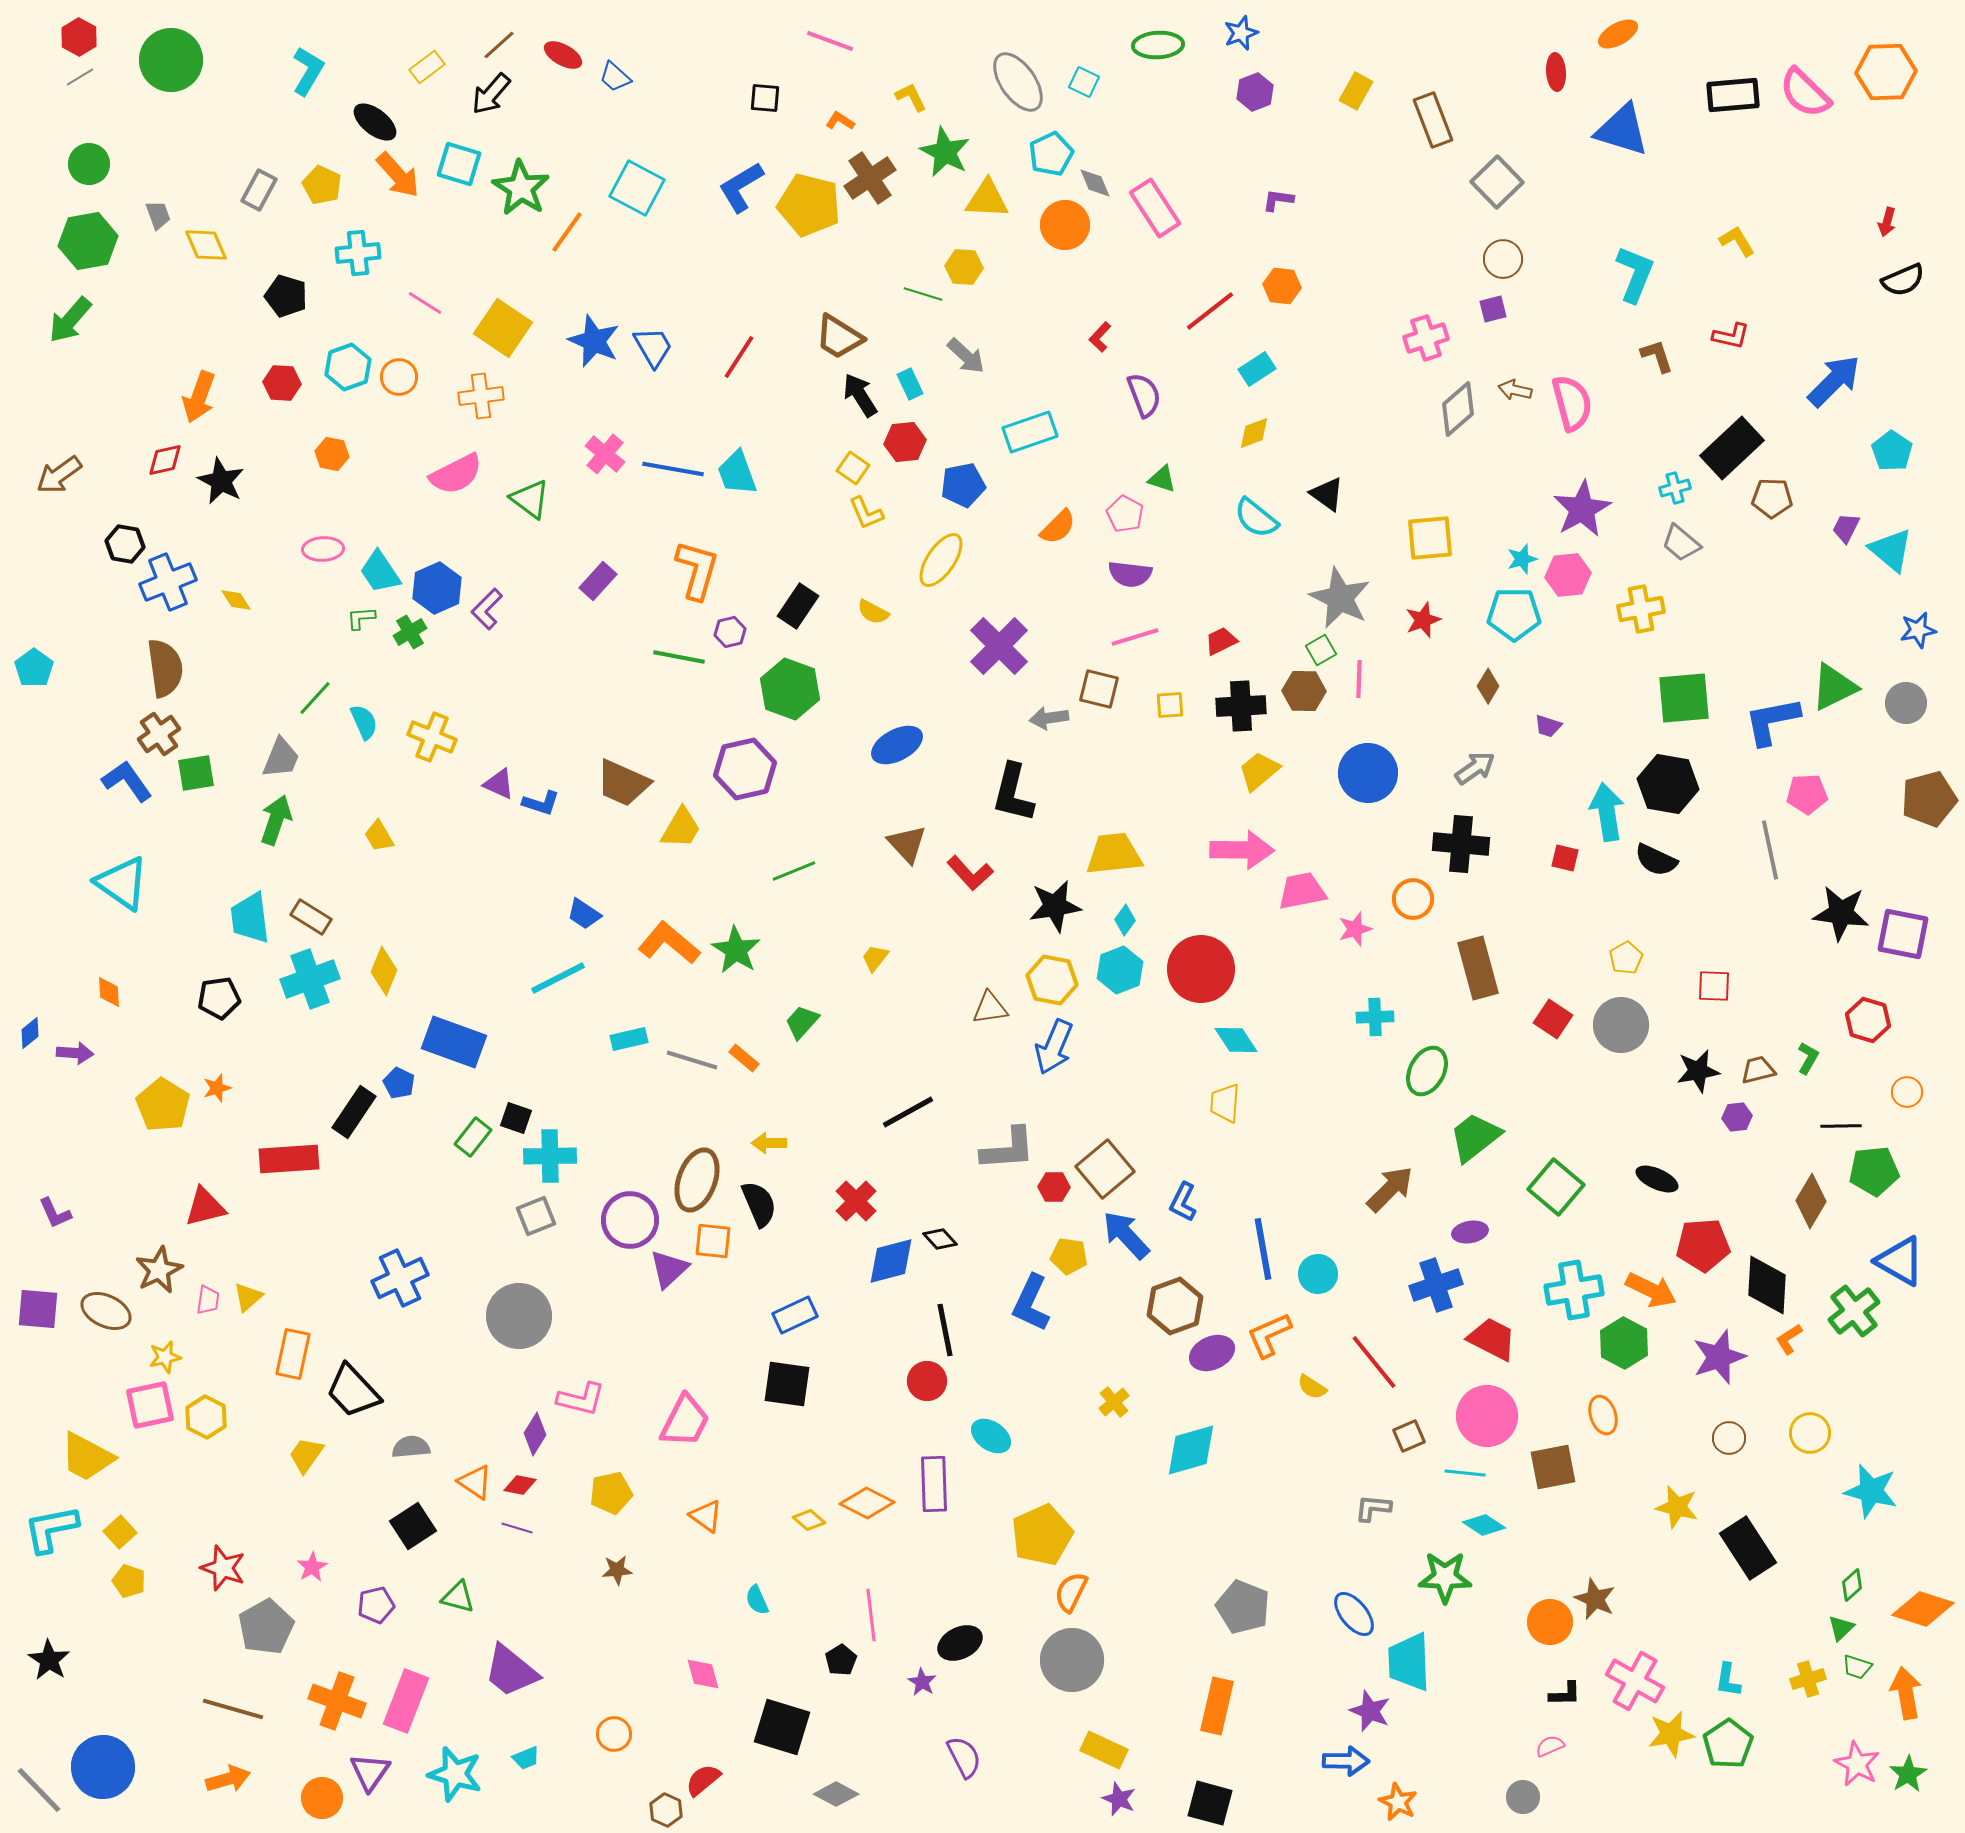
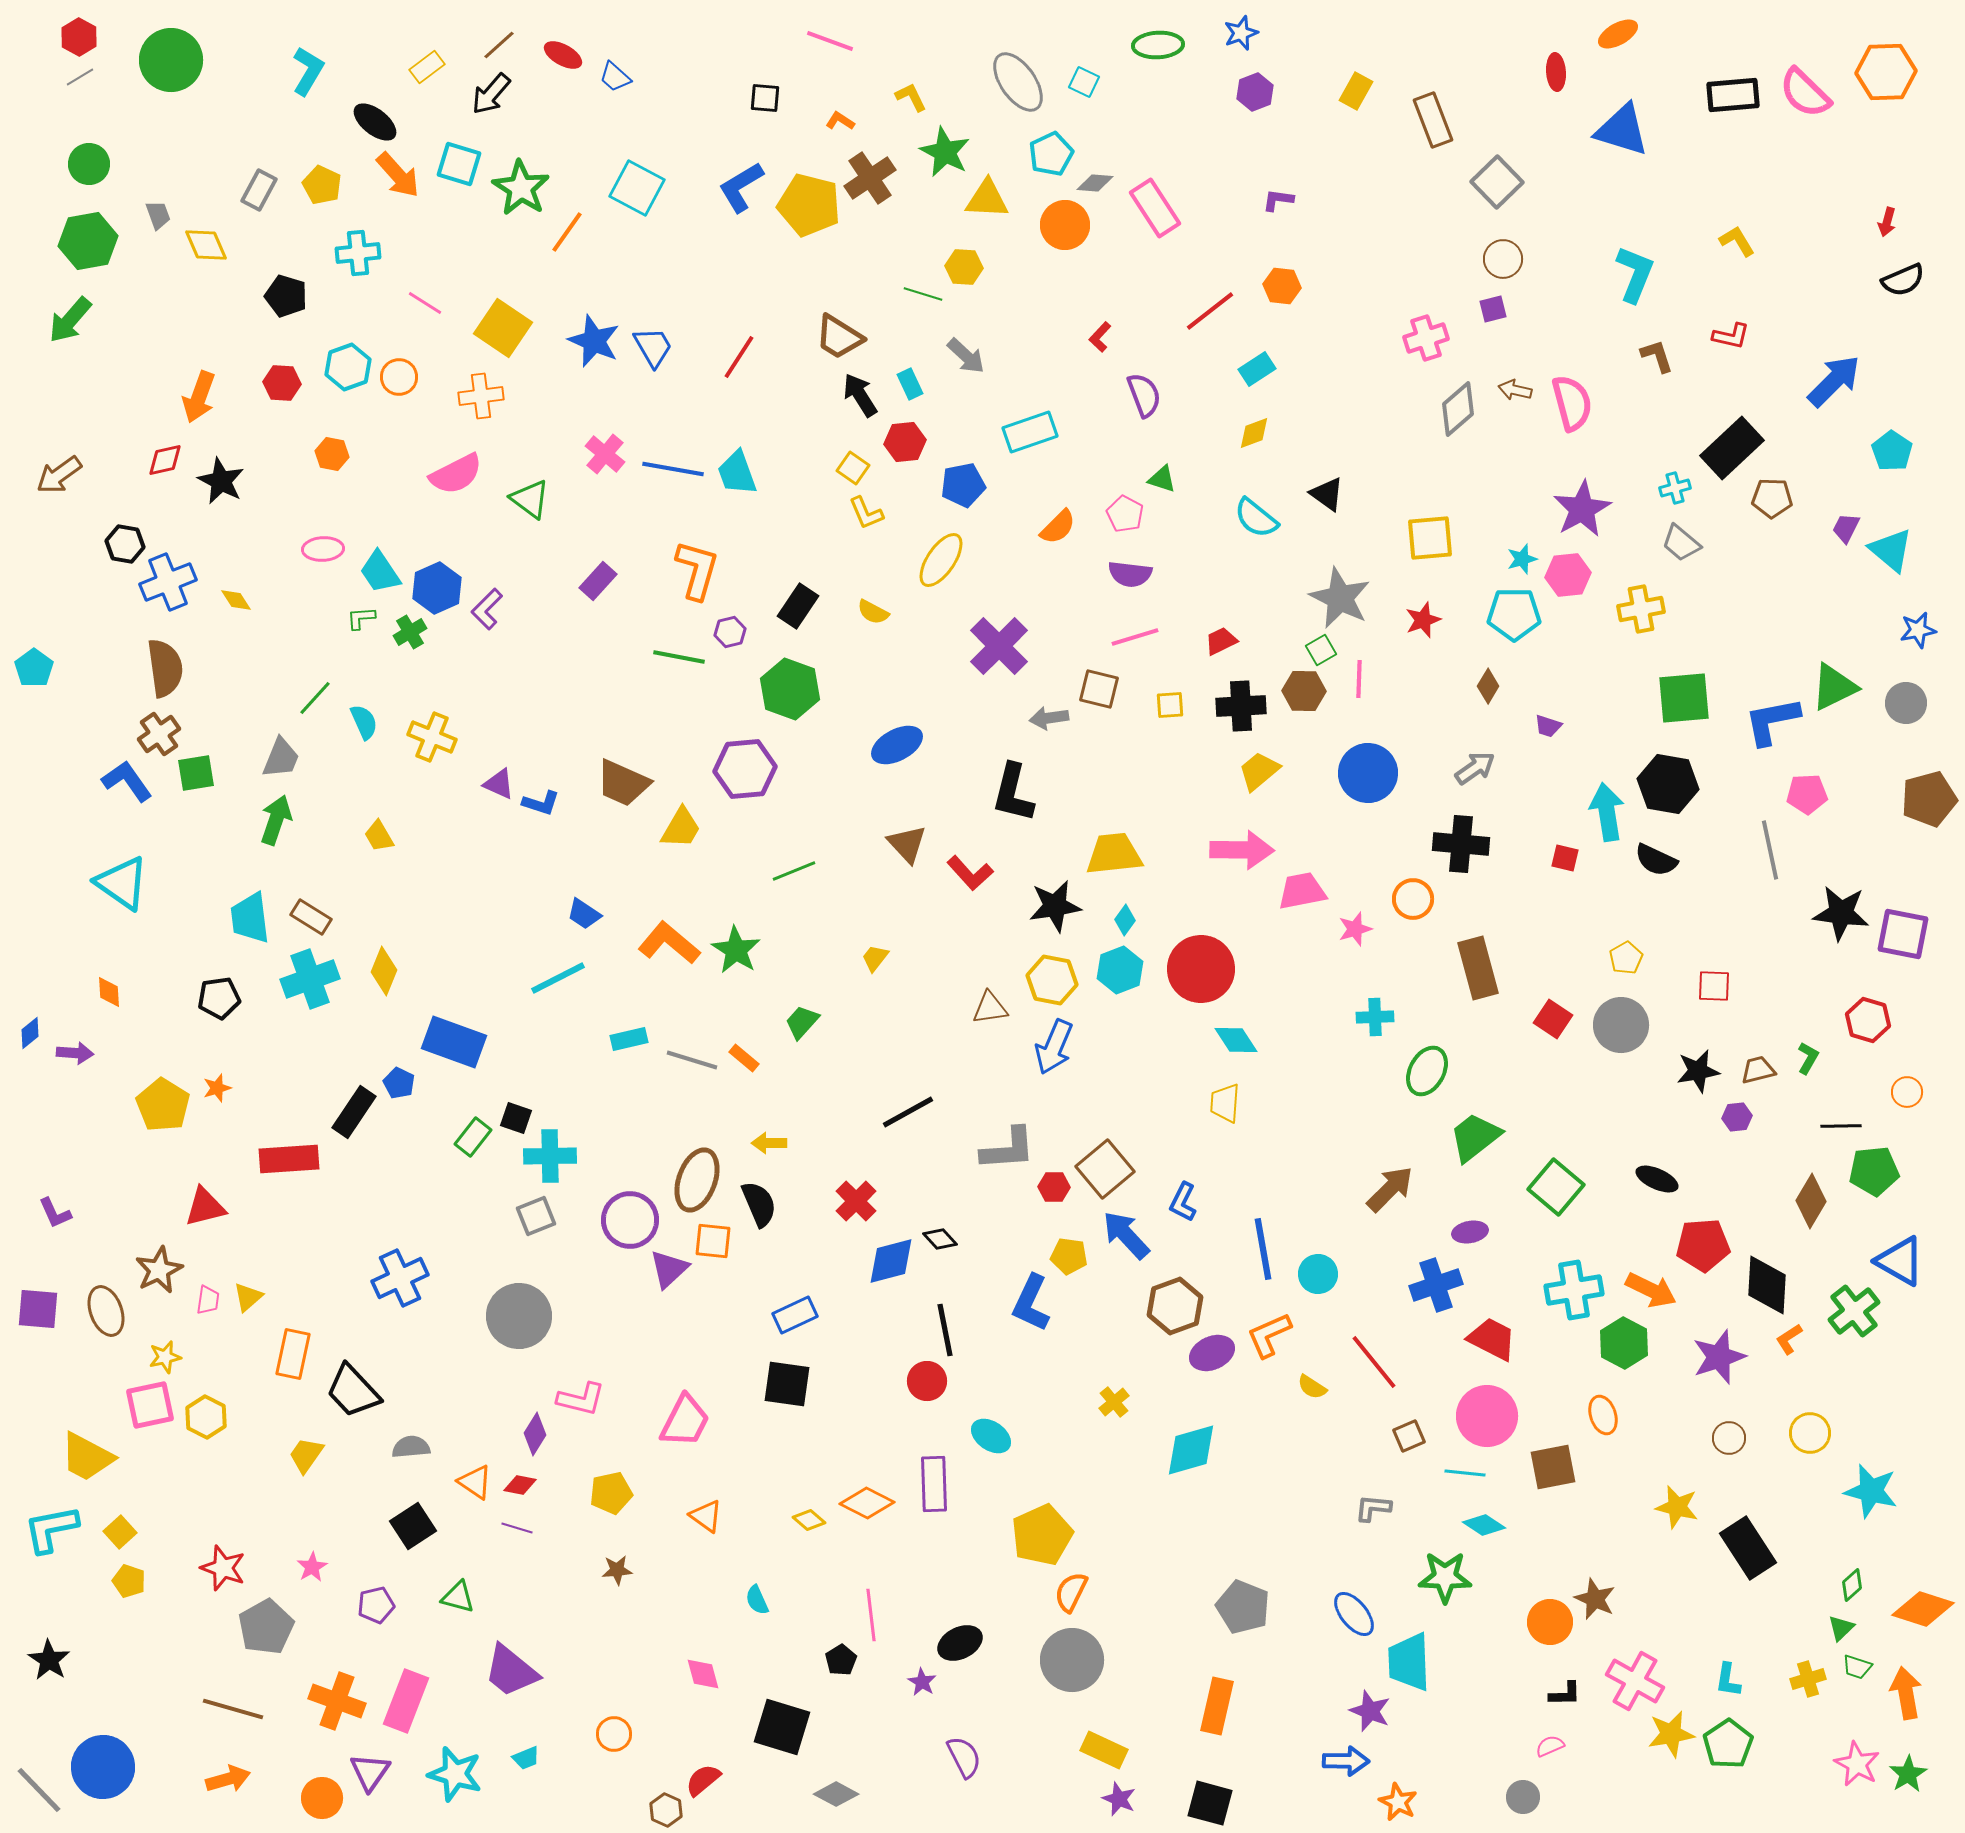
gray diamond at (1095, 183): rotated 63 degrees counterclockwise
purple hexagon at (745, 769): rotated 8 degrees clockwise
brown ellipse at (106, 1311): rotated 45 degrees clockwise
